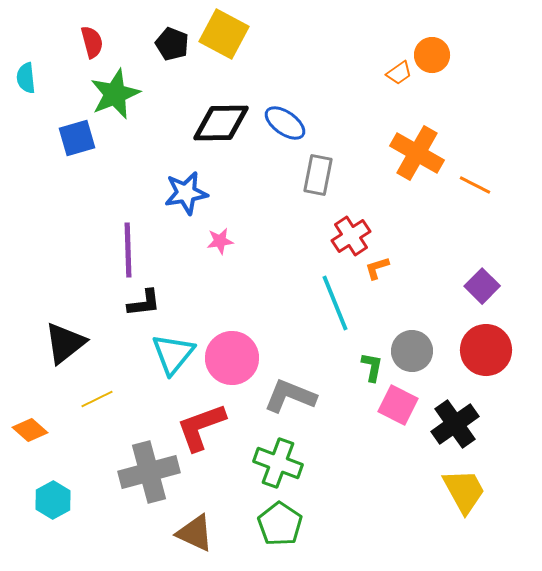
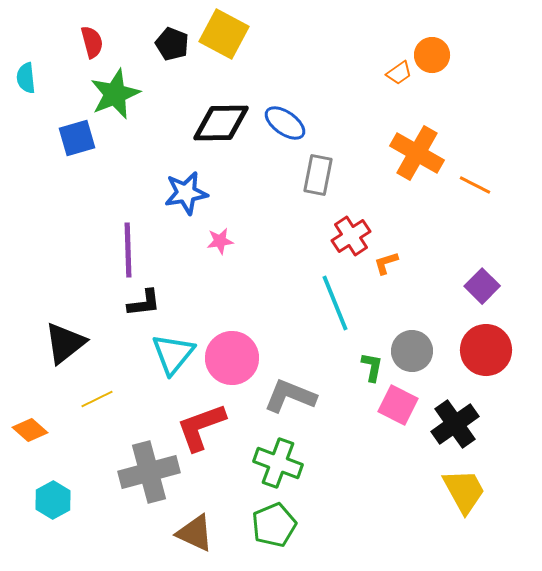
orange L-shape: moved 9 px right, 5 px up
green pentagon: moved 6 px left, 1 px down; rotated 15 degrees clockwise
